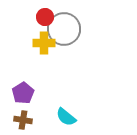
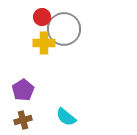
red circle: moved 3 px left
purple pentagon: moved 3 px up
brown cross: rotated 24 degrees counterclockwise
